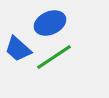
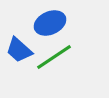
blue trapezoid: moved 1 px right, 1 px down
